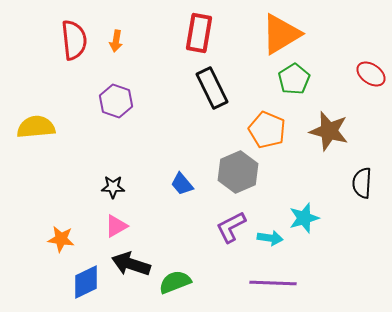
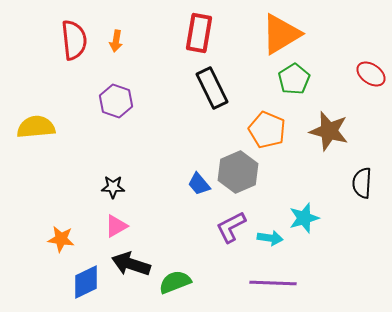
blue trapezoid: moved 17 px right
